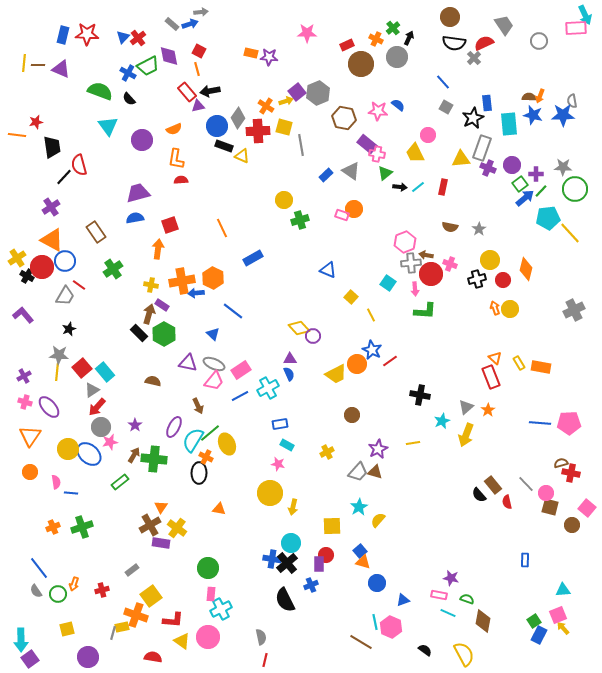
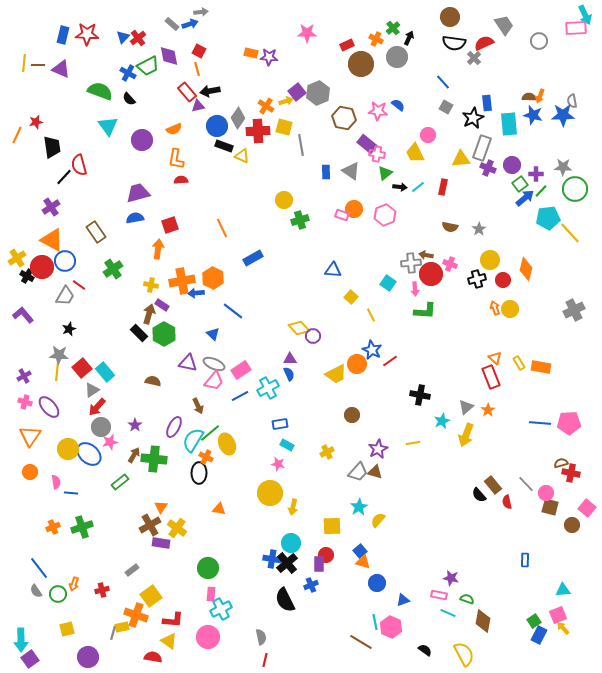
orange line at (17, 135): rotated 72 degrees counterclockwise
blue rectangle at (326, 175): moved 3 px up; rotated 48 degrees counterclockwise
pink hexagon at (405, 242): moved 20 px left, 27 px up
blue triangle at (328, 270): moved 5 px right; rotated 18 degrees counterclockwise
yellow triangle at (182, 641): moved 13 px left
